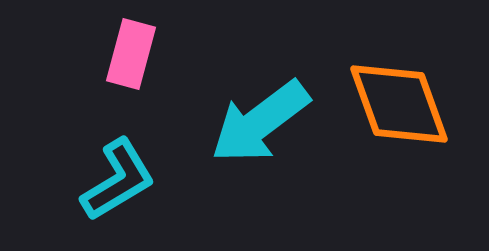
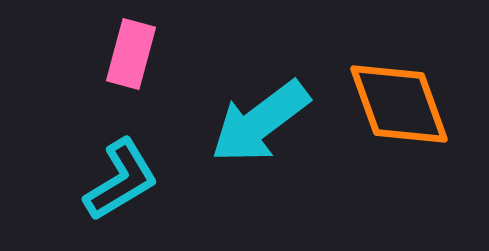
cyan L-shape: moved 3 px right
